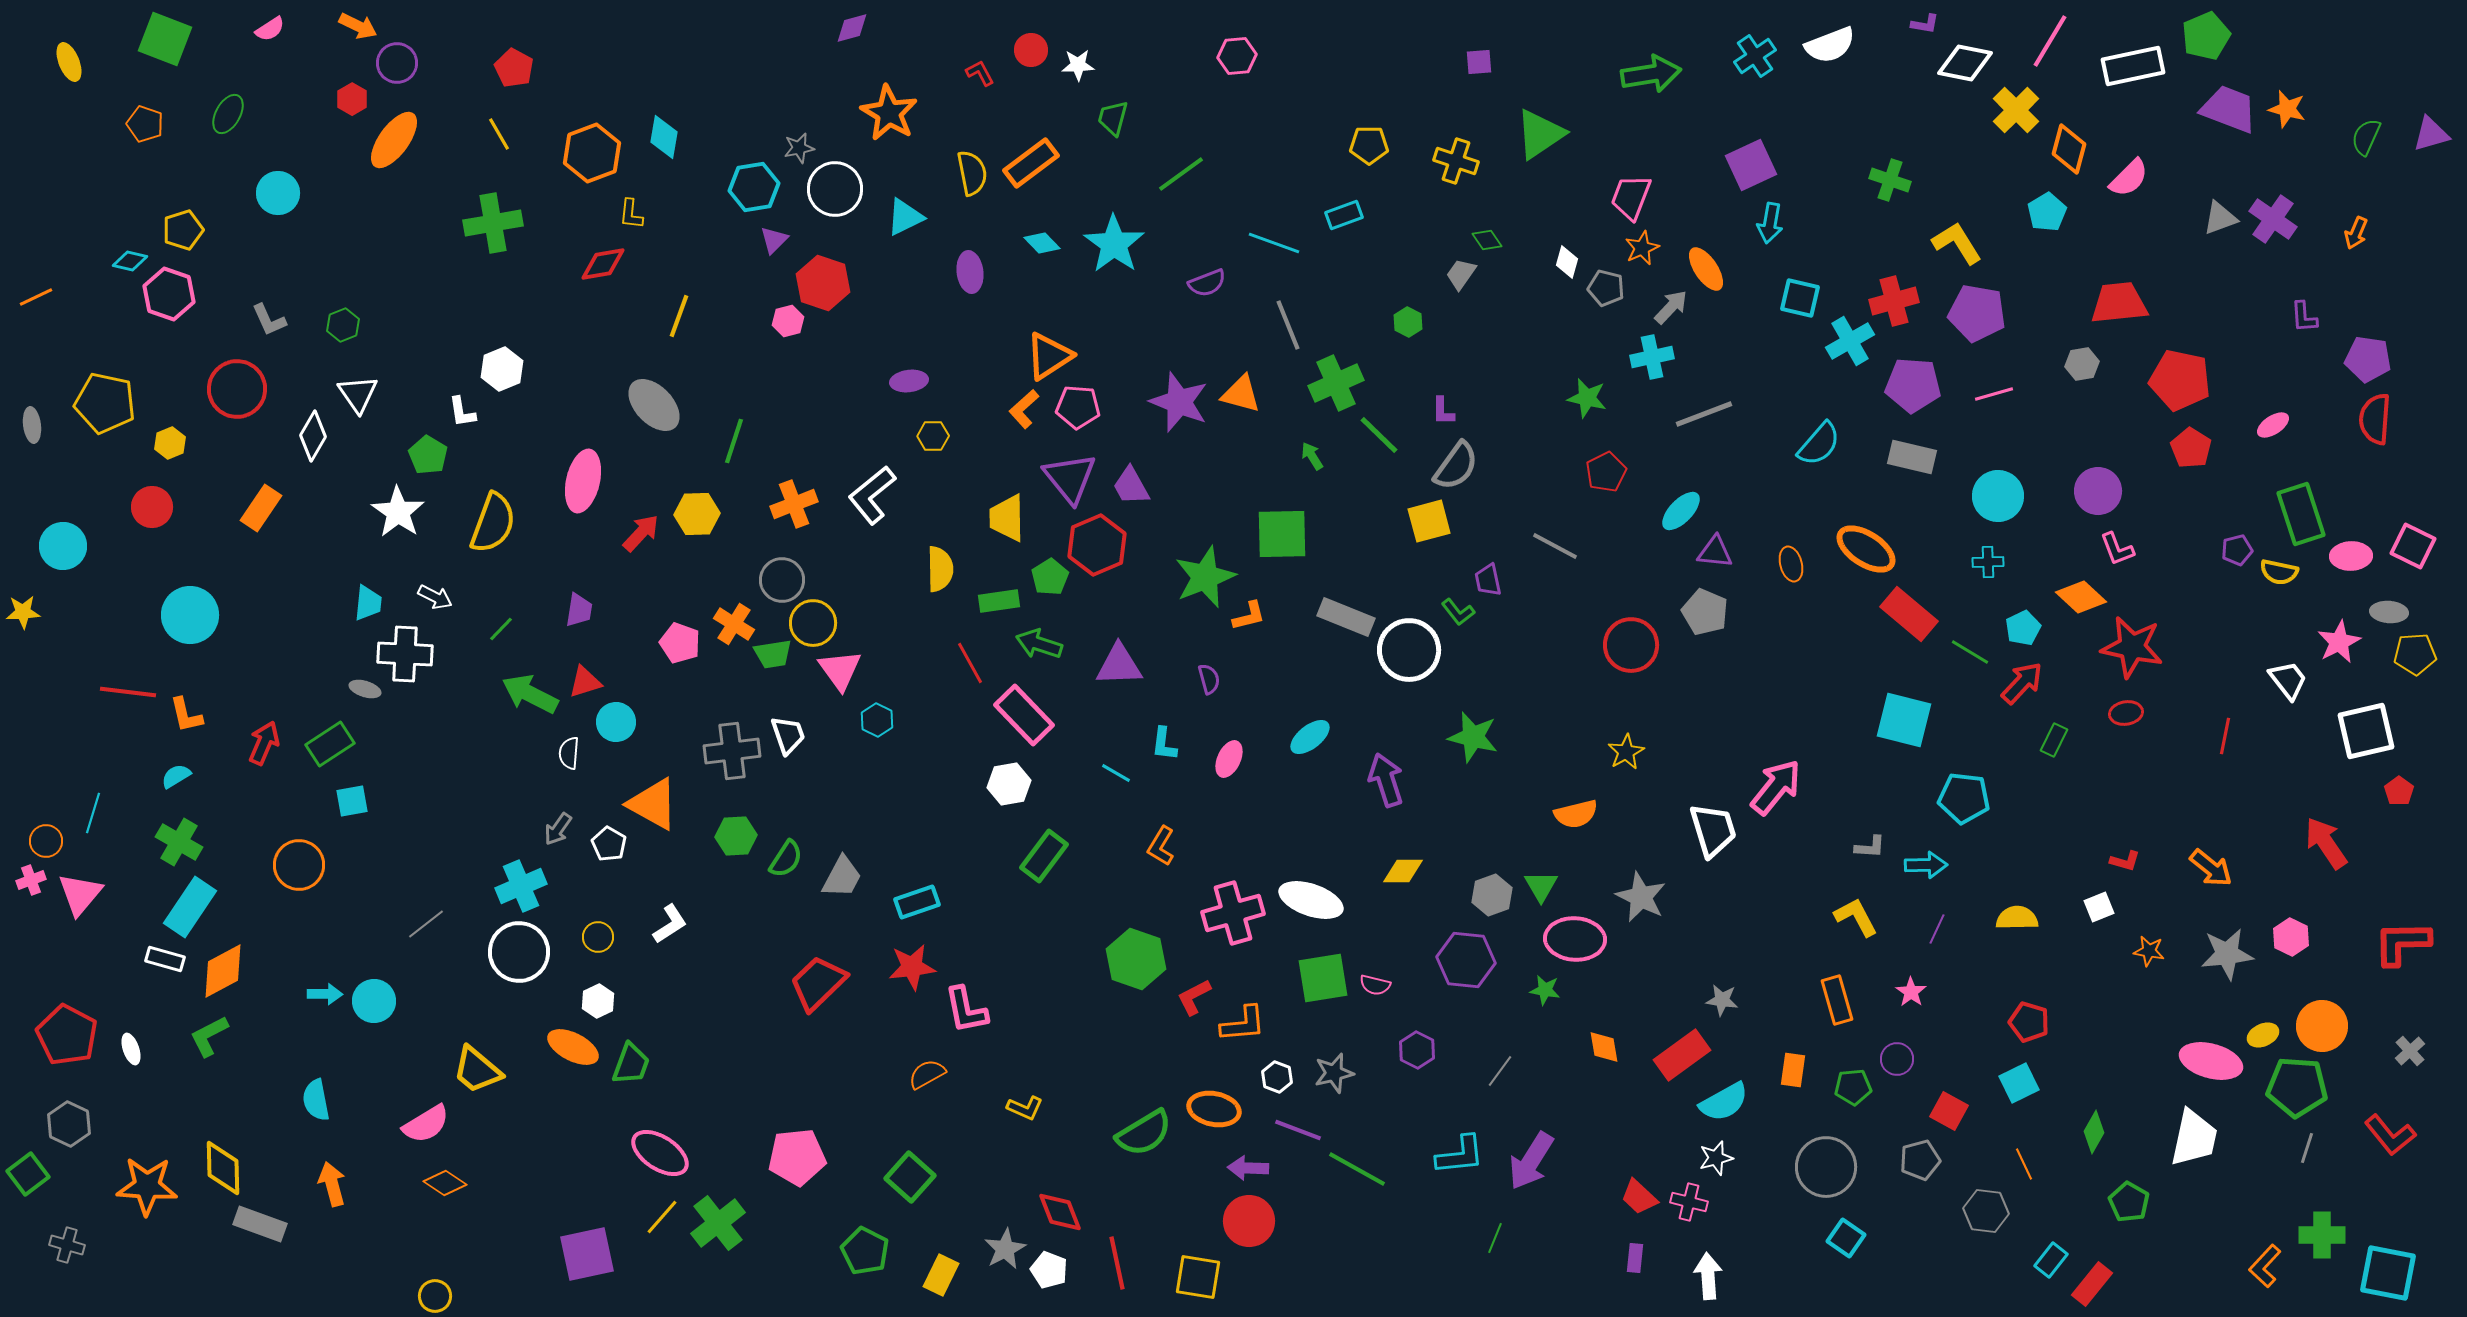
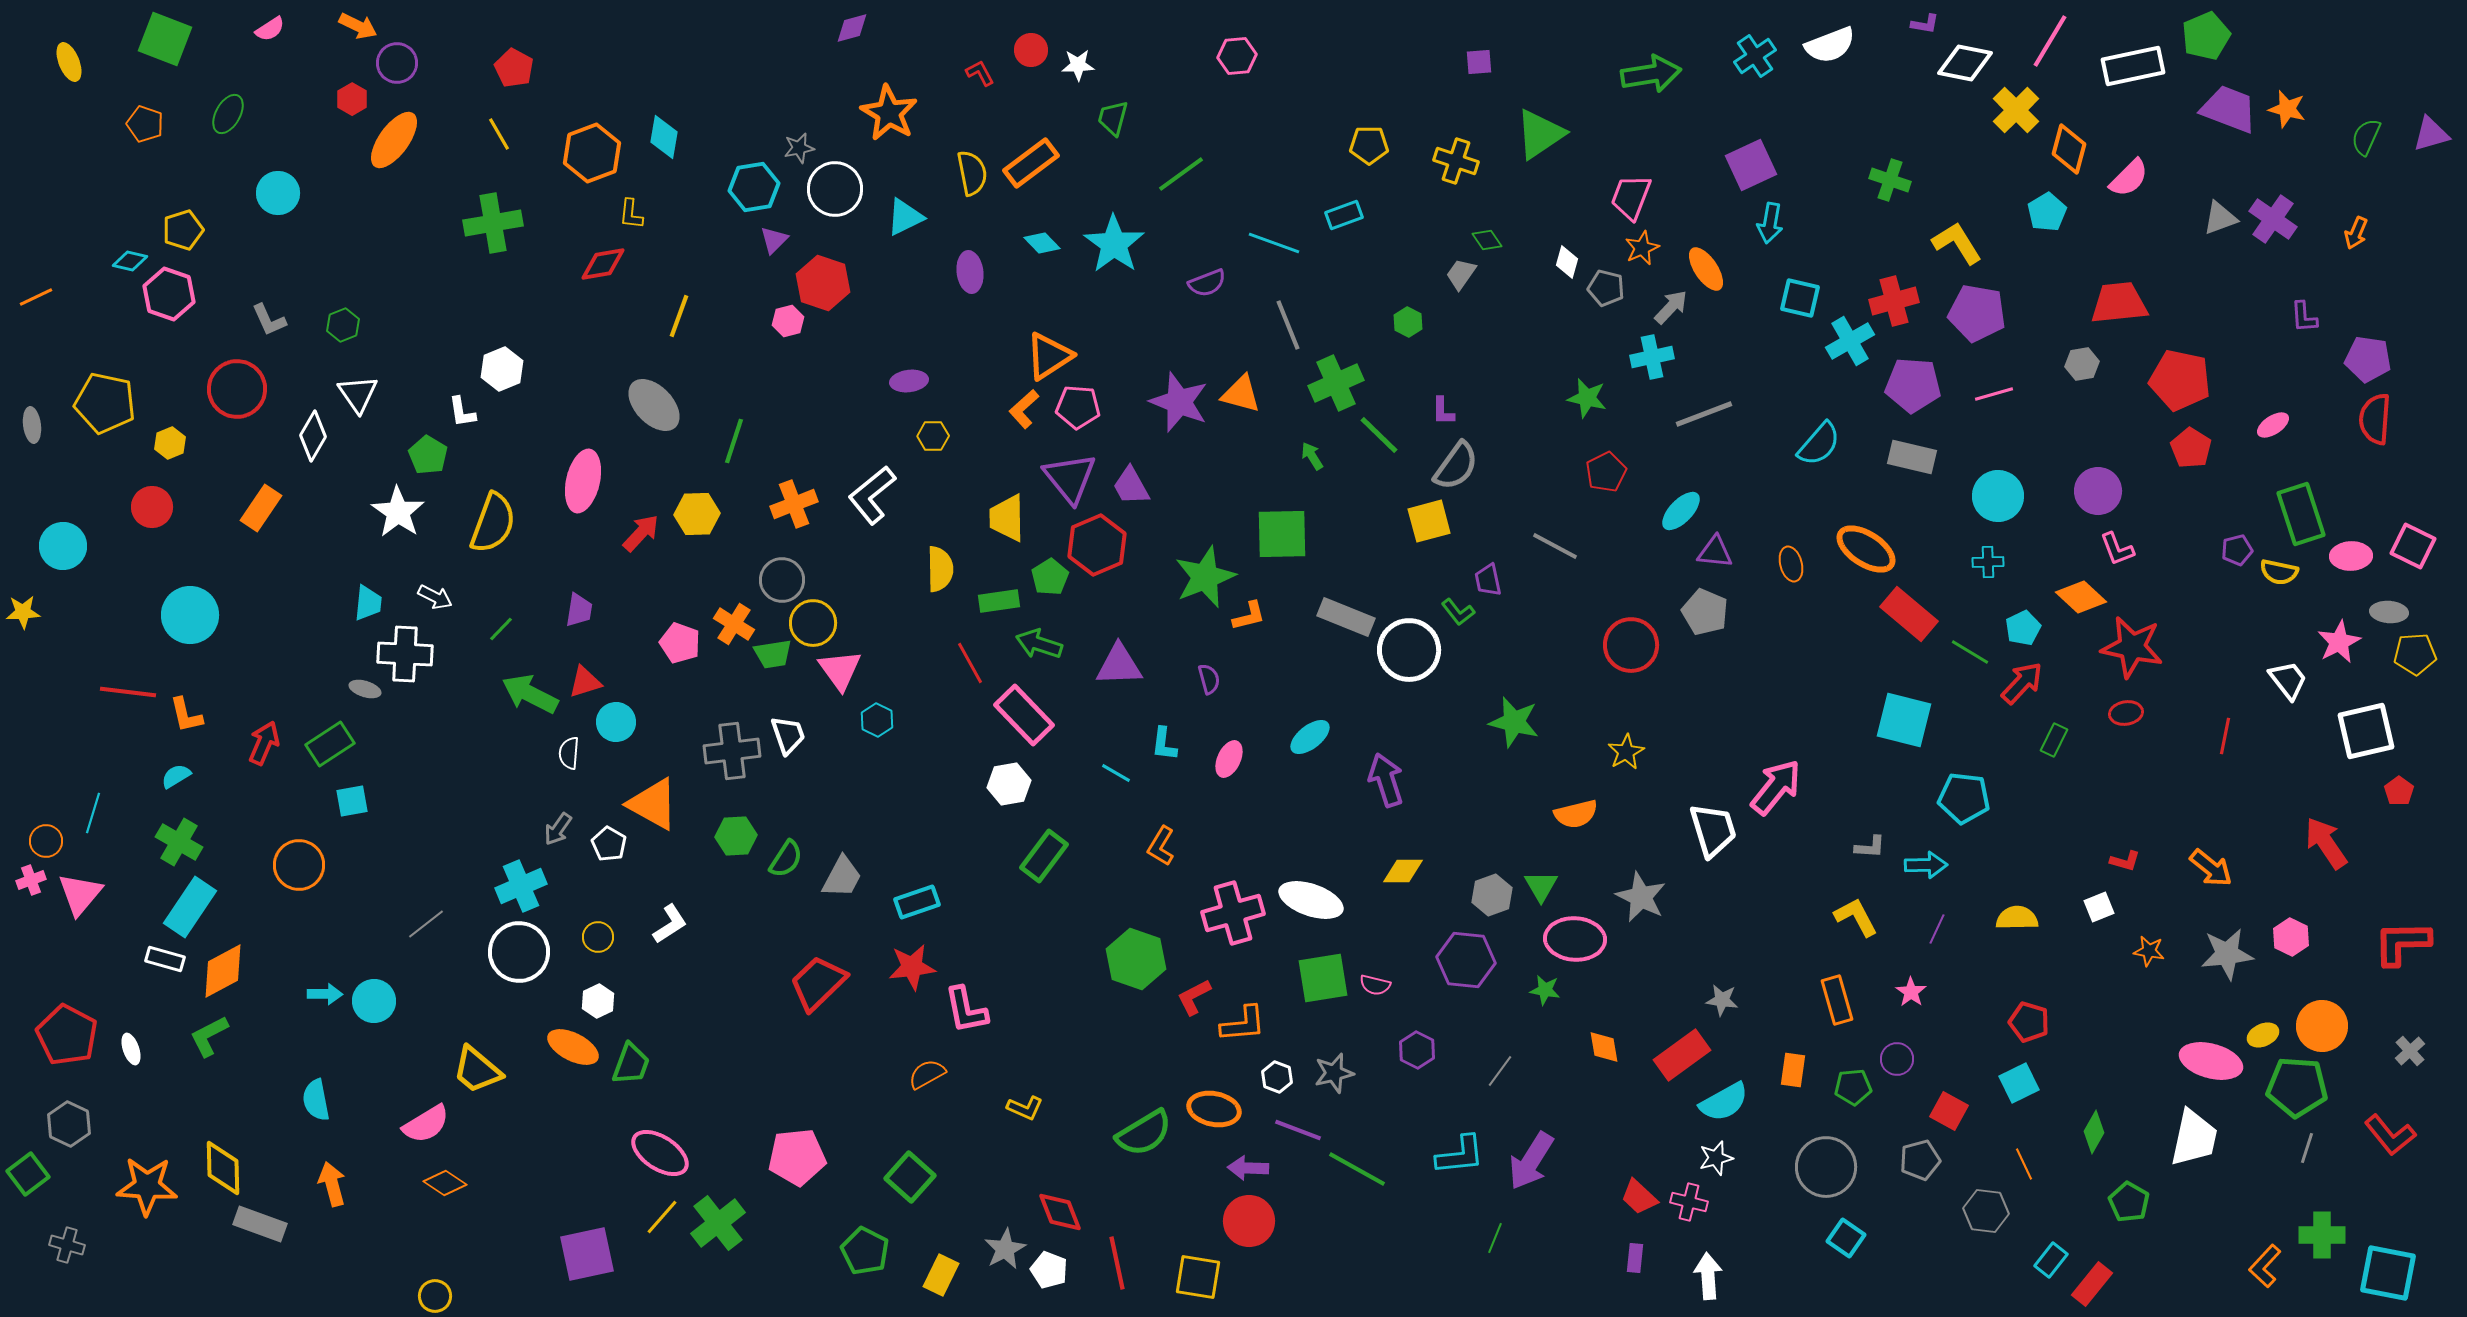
green star at (1473, 737): moved 41 px right, 15 px up
